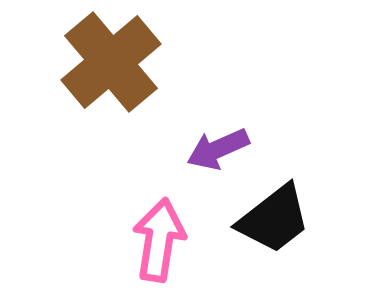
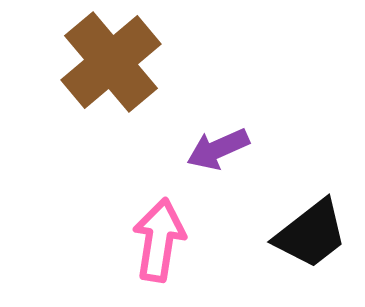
black trapezoid: moved 37 px right, 15 px down
